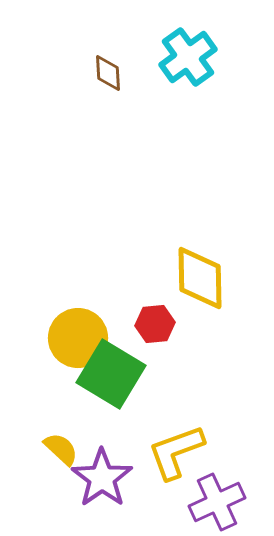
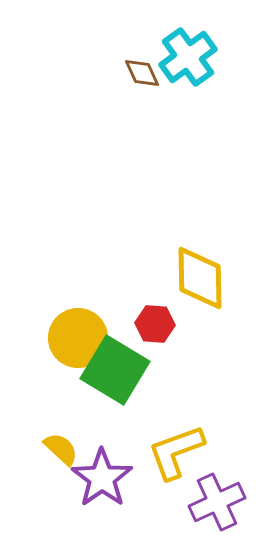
brown diamond: moved 34 px right; rotated 21 degrees counterclockwise
red hexagon: rotated 9 degrees clockwise
green square: moved 4 px right, 4 px up
